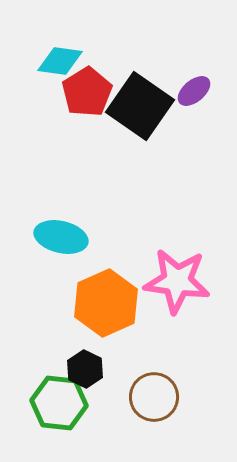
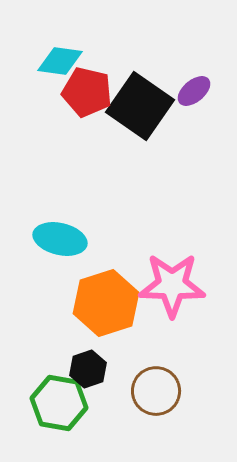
red pentagon: rotated 27 degrees counterclockwise
cyan ellipse: moved 1 px left, 2 px down
pink star: moved 5 px left, 4 px down; rotated 6 degrees counterclockwise
orange hexagon: rotated 6 degrees clockwise
black hexagon: moved 3 px right; rotated 15 degrees clockwise
brown circle: moved 2 px right, 6 px up
green hexagon: rotated 4 degrees clockwise
